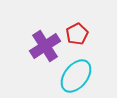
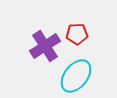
red pentagon: rotated 25 degrees clockwise
